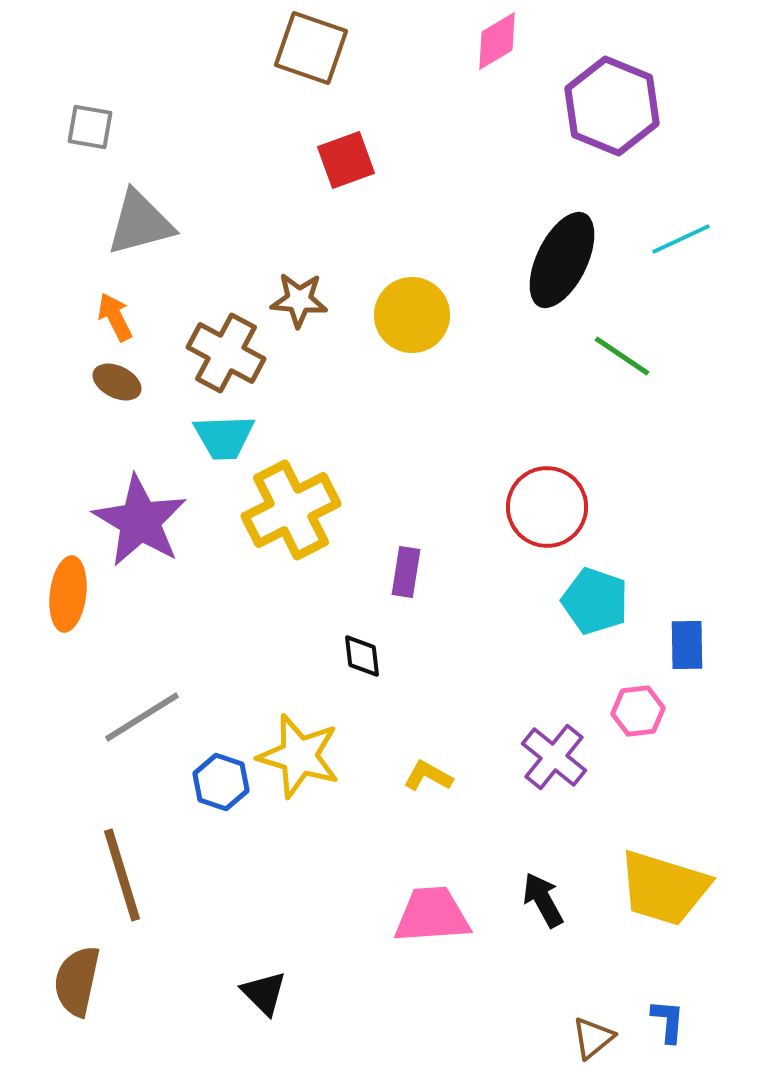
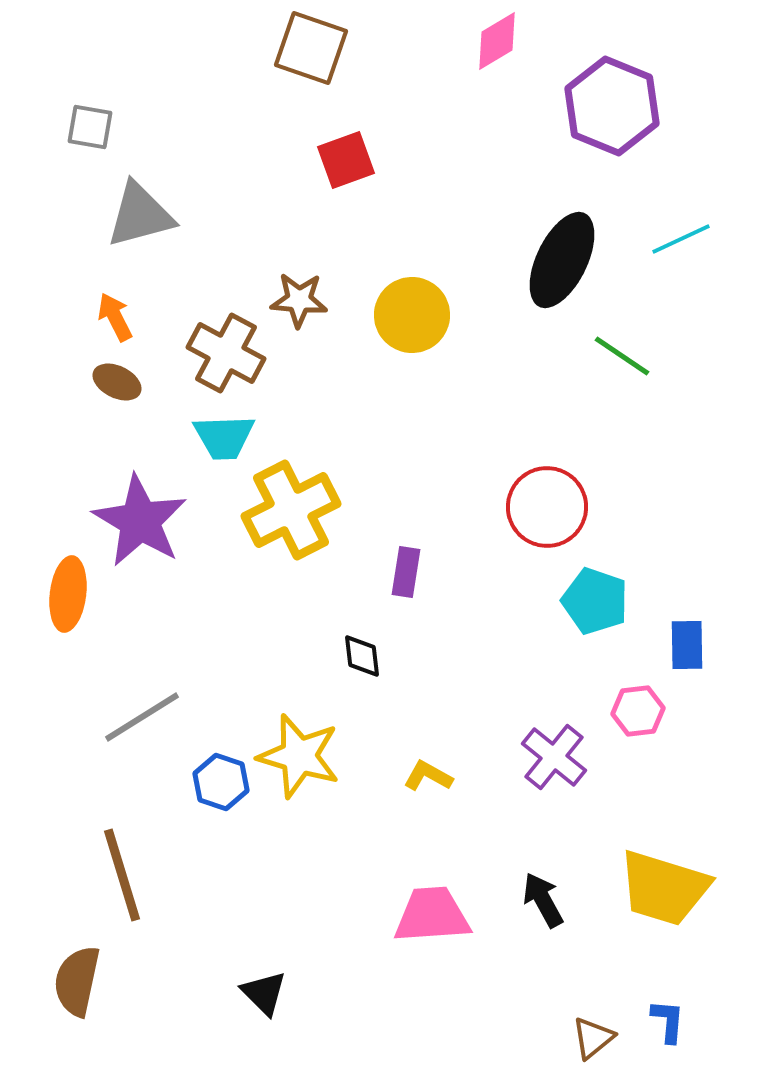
gray triangle: moved 8 px up
